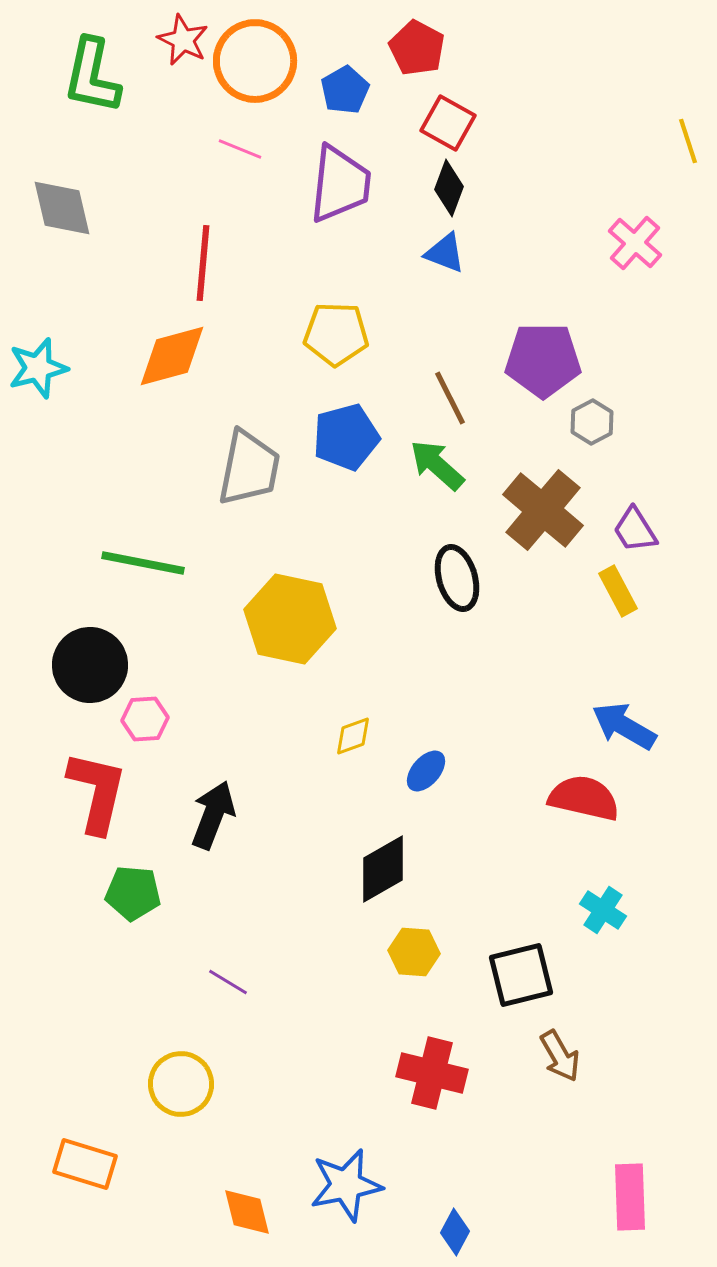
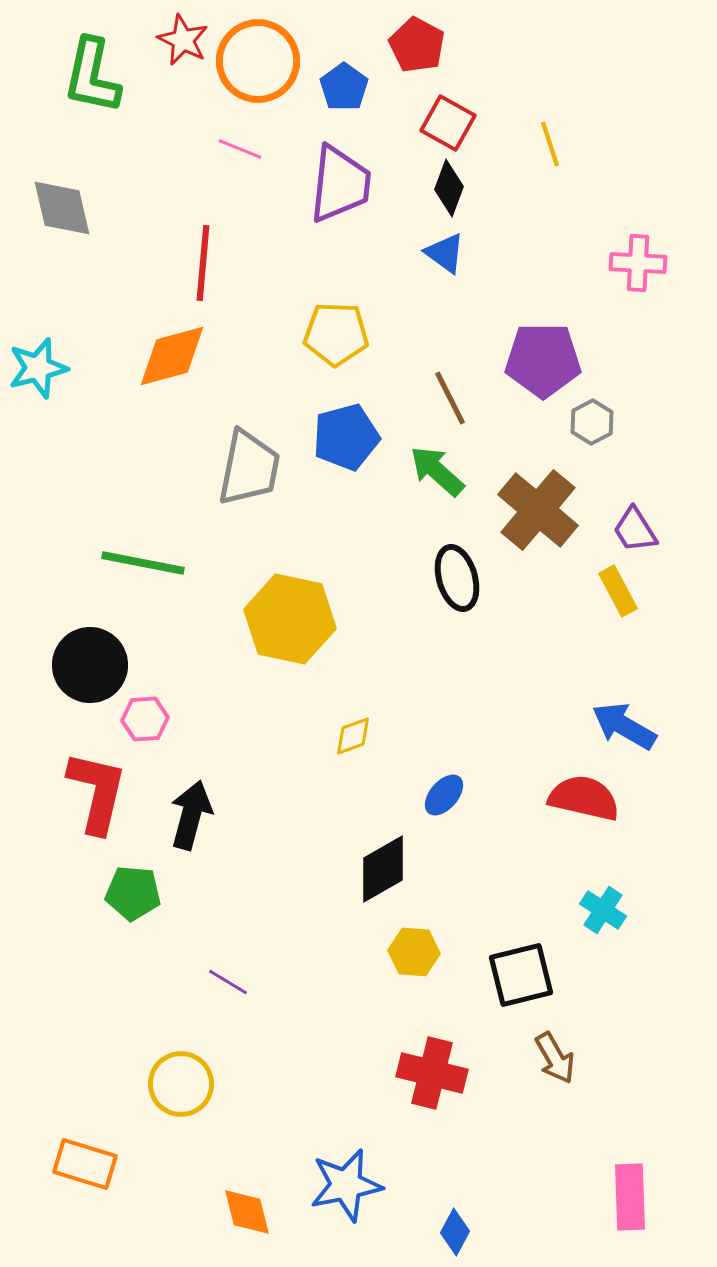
red pentagon at (417, 48): moved 3 px up
orange circle at (255, 61): moved 3 px right
blue pentagon at (345, 90): moved 1 px left, 3 px up; rotated 6 degrees counterclockwise
yellow line at (688, 141): moved 138 px left, 3 px down
pink cross at (635, 243): moved 3 px right, 20 px down; rotated 38 degrees counterclockwise
blue triangle at (445, 253): rotated 15 degrees clockwise
green arrow at (437, 465): moved 6 px down
brown cross at (543, 510): moved 5 px left
blue ellipse at (426, 771): moved 18 px right, 24 px down
black arrow at (213, 815): moved 22 px left; rotated 6 degrees counterclockwise
brown arrow at (560, 1056): moved 5 px left, 2 px down
